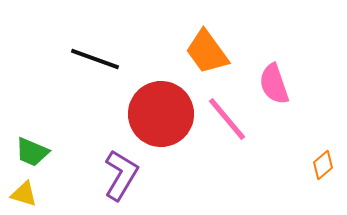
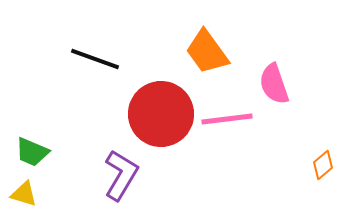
pink line: rotated 57 degrees counterclockwise
